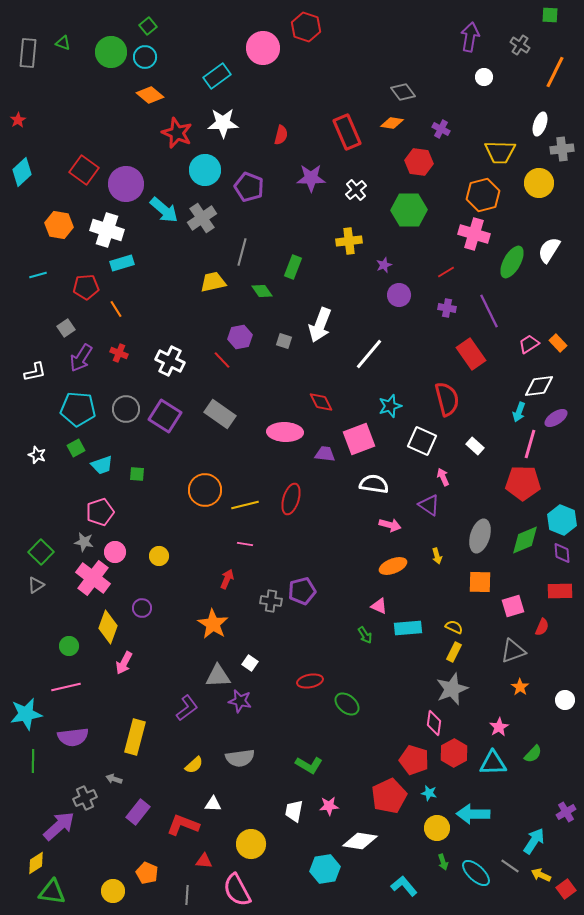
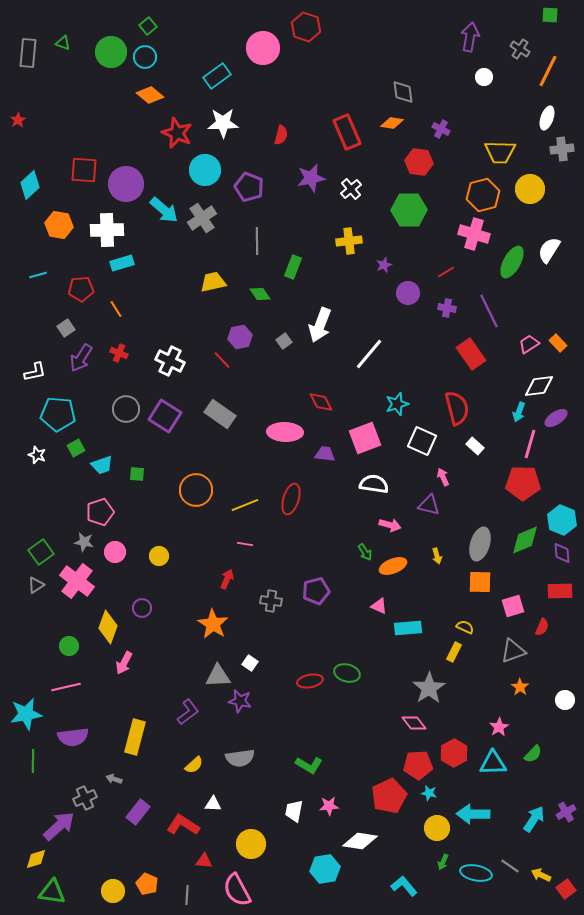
gray cross at (520, 45): moved 4 px down
orange line at (555, 72): moved 7 px left, 1 px up
gray diamond at (403, 92): rotated 30 degrees clockwise
white ellipse at (540, 124): moved 7 px right, 6 px up
red square at (84, 170): rotated 32 degrees counterclockwise
cyan diamond at (22, 172): moved 8 px right, 13 px down
purple star at (311, 178): rotated 12 degrees counterclockwise
yellow circle at (539, 183): moved 9 px left, 6 px down
white cross at (356, 190): moved 5 px left, 1 px up
white cross at (107, 230): rotated 20 degrees counterclockwise
gray line at (242, 252): moved 15 px right, 11 px up; rotated 16 degrees counterclockwise
red pentagon at (86, 287): moved 5 px left, 2 px down
green diamond at (262, 291): moved 2 px left, 3 px down
purple circle at (399, 295): moved 9 px right, 2 px up
gray square at (284, 341): rotated 35 degrees clockwise
red semicircle at (447, 399): moved 10 px right, 9 px down
cyan star at (390, 406): moved 7 px right, 2 px up
cyan pentagon at (78, 409): moved 20 px left, 5 px down
pink square at (359, 439): moved 6 px right, 1 px up
orange circle at (205, 490): moved 9 px left
yellow line at (245, 505): rotated 8 degrees counterclockwise
purple triangle at (429, 505): rotated 20 degrees counterclockwise
gray ellipse at (480, 536): moved 8 px down
green square at (41, 552): rotated 10 degrees clockwise
pink cross at (93, 578): moved 16 px left, 3 px down
purple pentagon at (302, 591): moved 14 px right
yellow semicircle at (454, 627): moved 11 px right
green arrow at (365, 635): moved 83 px up
gray star at (452, 689): moved 23 px left, 1 px up; rotated 12 degrees counterclockwise
green ellipse at (347, 704): moved 31 px up; rotated 25 degrees counterclockwise
purple L-shape at (187, 708): moved 1 px right, 4 px down
pink diamond at (434, 723): moved 20 px left; rotated 45 degrees counterclockwise
red pentagon at (414, 760): moved 4 px right, 5 px down; rotated 20 degrees counterclockwise
red L-shape at (183, 825): rotated 12 degrees clockwise
cyan arrow at (534, 841): moved 22 px up
green arrow at (443, 862): rotated 42 degrees clockwise
yellow diamond at (36, 863): moved 4 px up; rotated 15 degrees clockwise
orange pentagon at (147, 873): moved 11 px down
cyan ellipse at (476, 873): rotated 32 degrees counterclockwise
